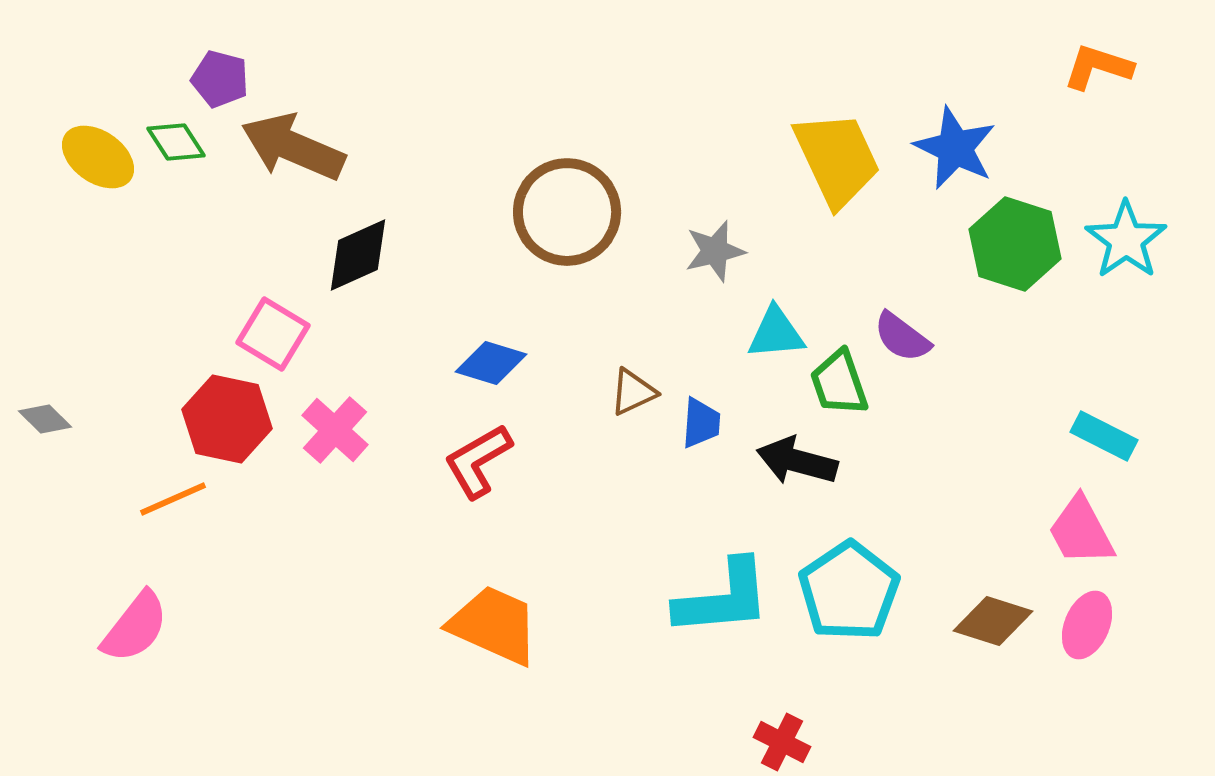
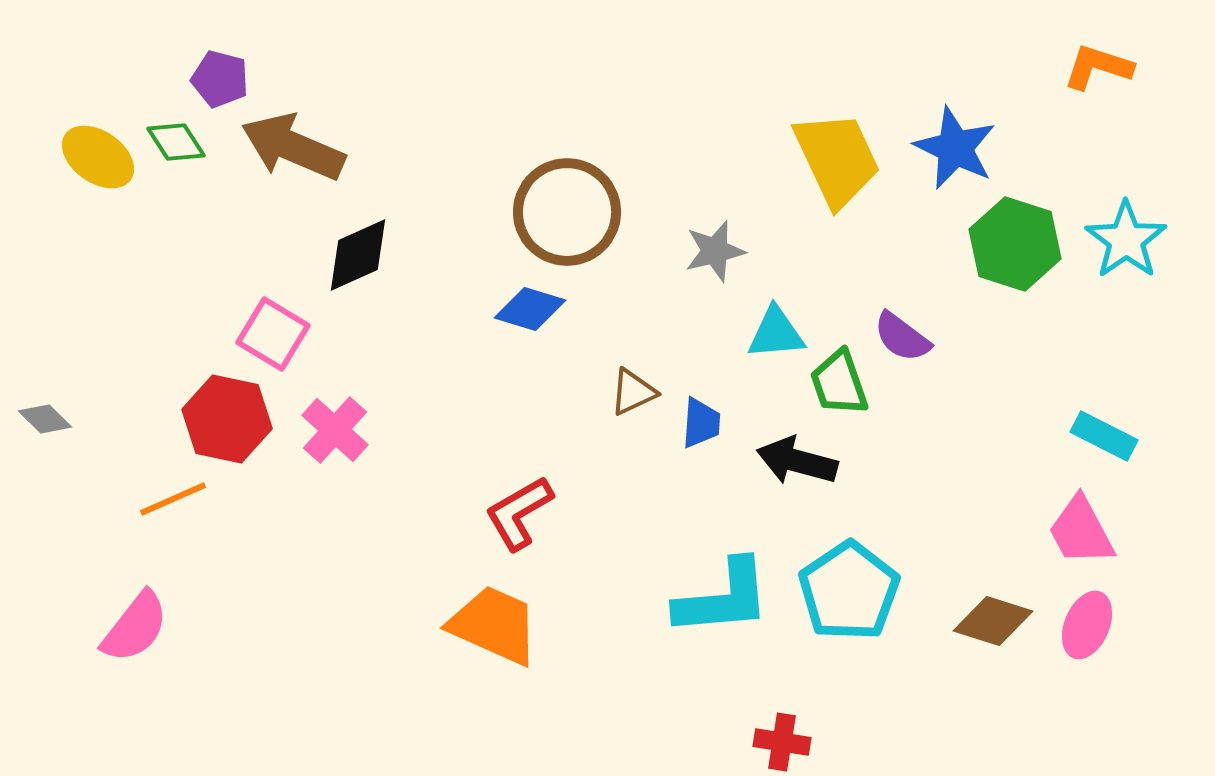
blue diamond: moved 39 px right, 54 px up
red L-shape: moved 41 px right, 52 px down
red cross: rotated 18 degrees counterclockwise
